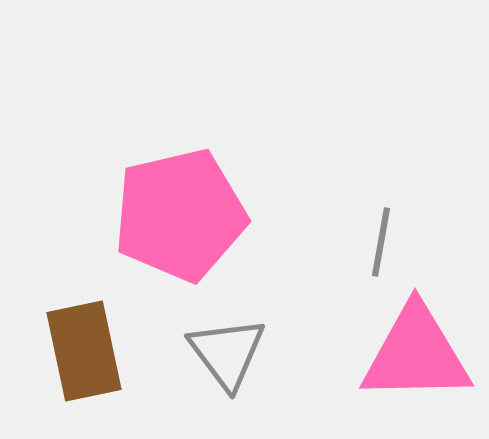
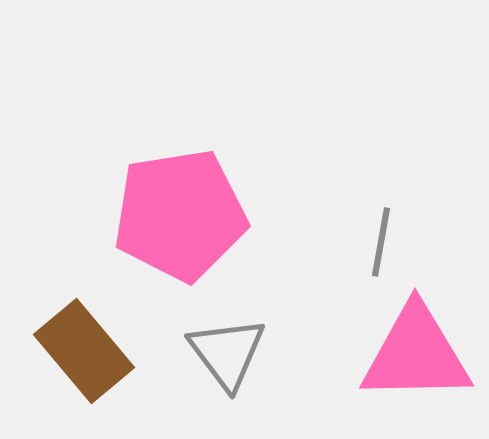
pink pentagon: rotated 4 degrees clockwise
brown rectangle: rotated 28 degrees counterclockwise
